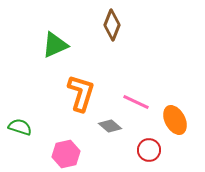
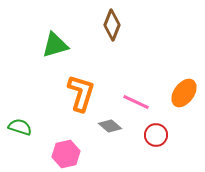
green triangle: rotated 8 degrees clockwise
orange ellipse: moved 9 px right, 27 px up; rotated 64 degrees clockwise
red circle: moved 7 px right, 15 px up
